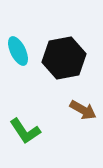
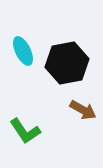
cyan ellipse: moved 5 px right
black hexagon: moved 3 px right, 5 px down
